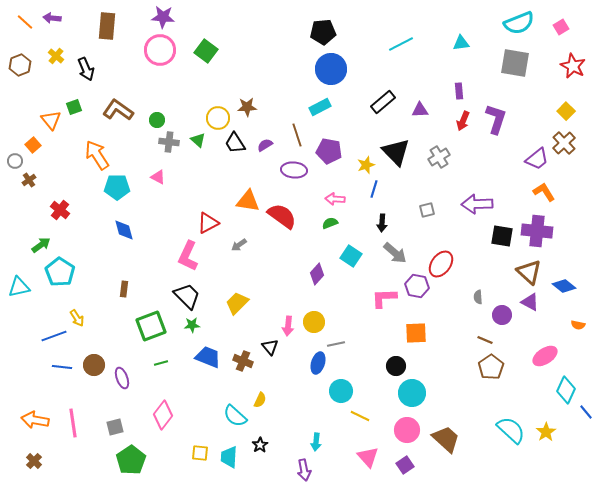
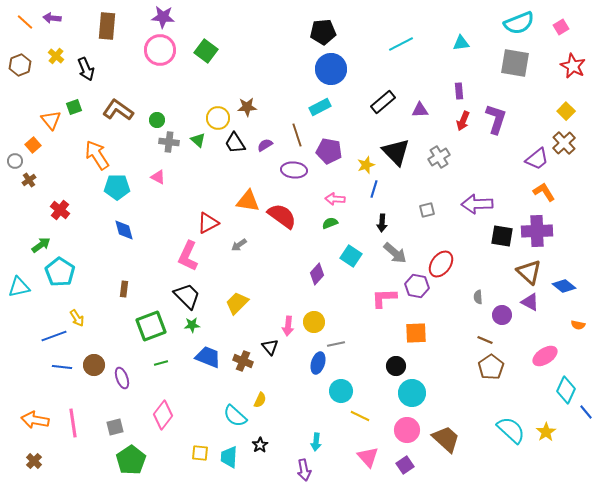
purple cross at (537, 231): rotated 8 degrees counterclockwise
